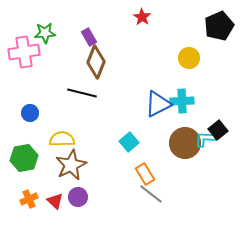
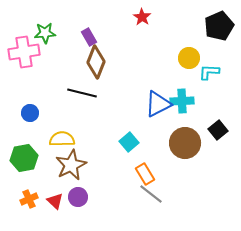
cyan L-shape: moved 4 px right, 67 px up
